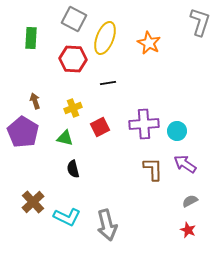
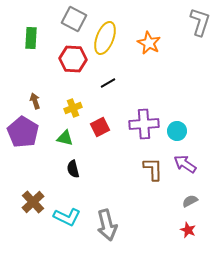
black line: rotated 21 degrees counterclockwise
